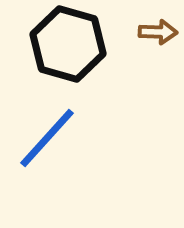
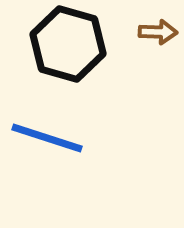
blue line: rotated 66 degrees clockwise
